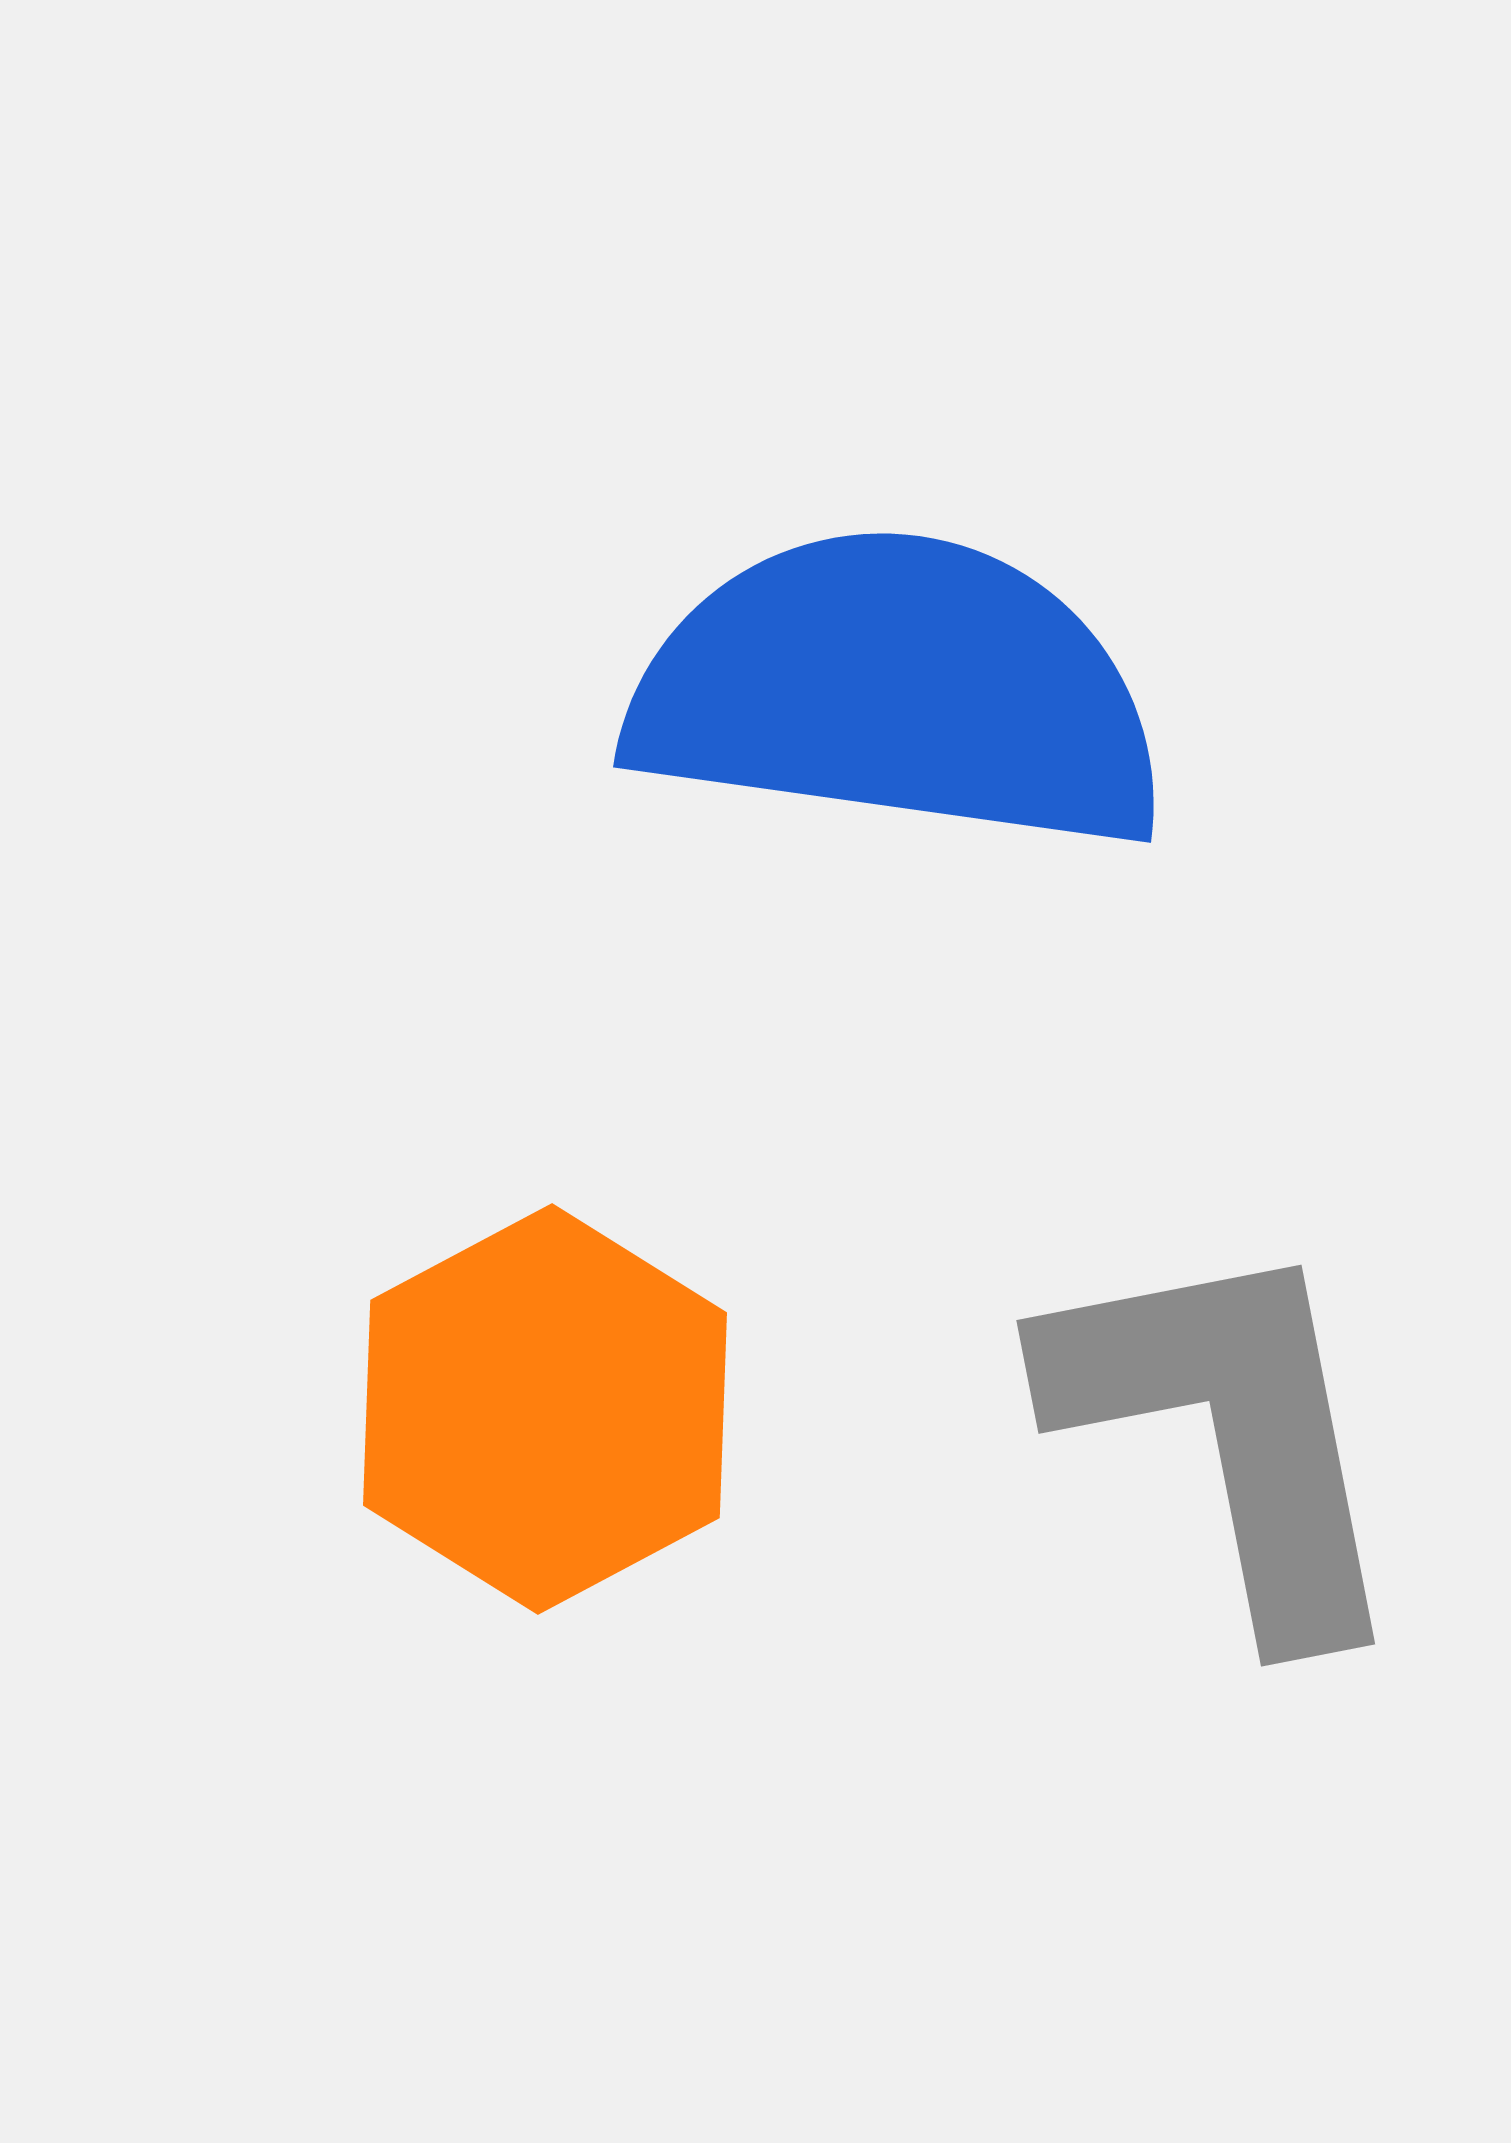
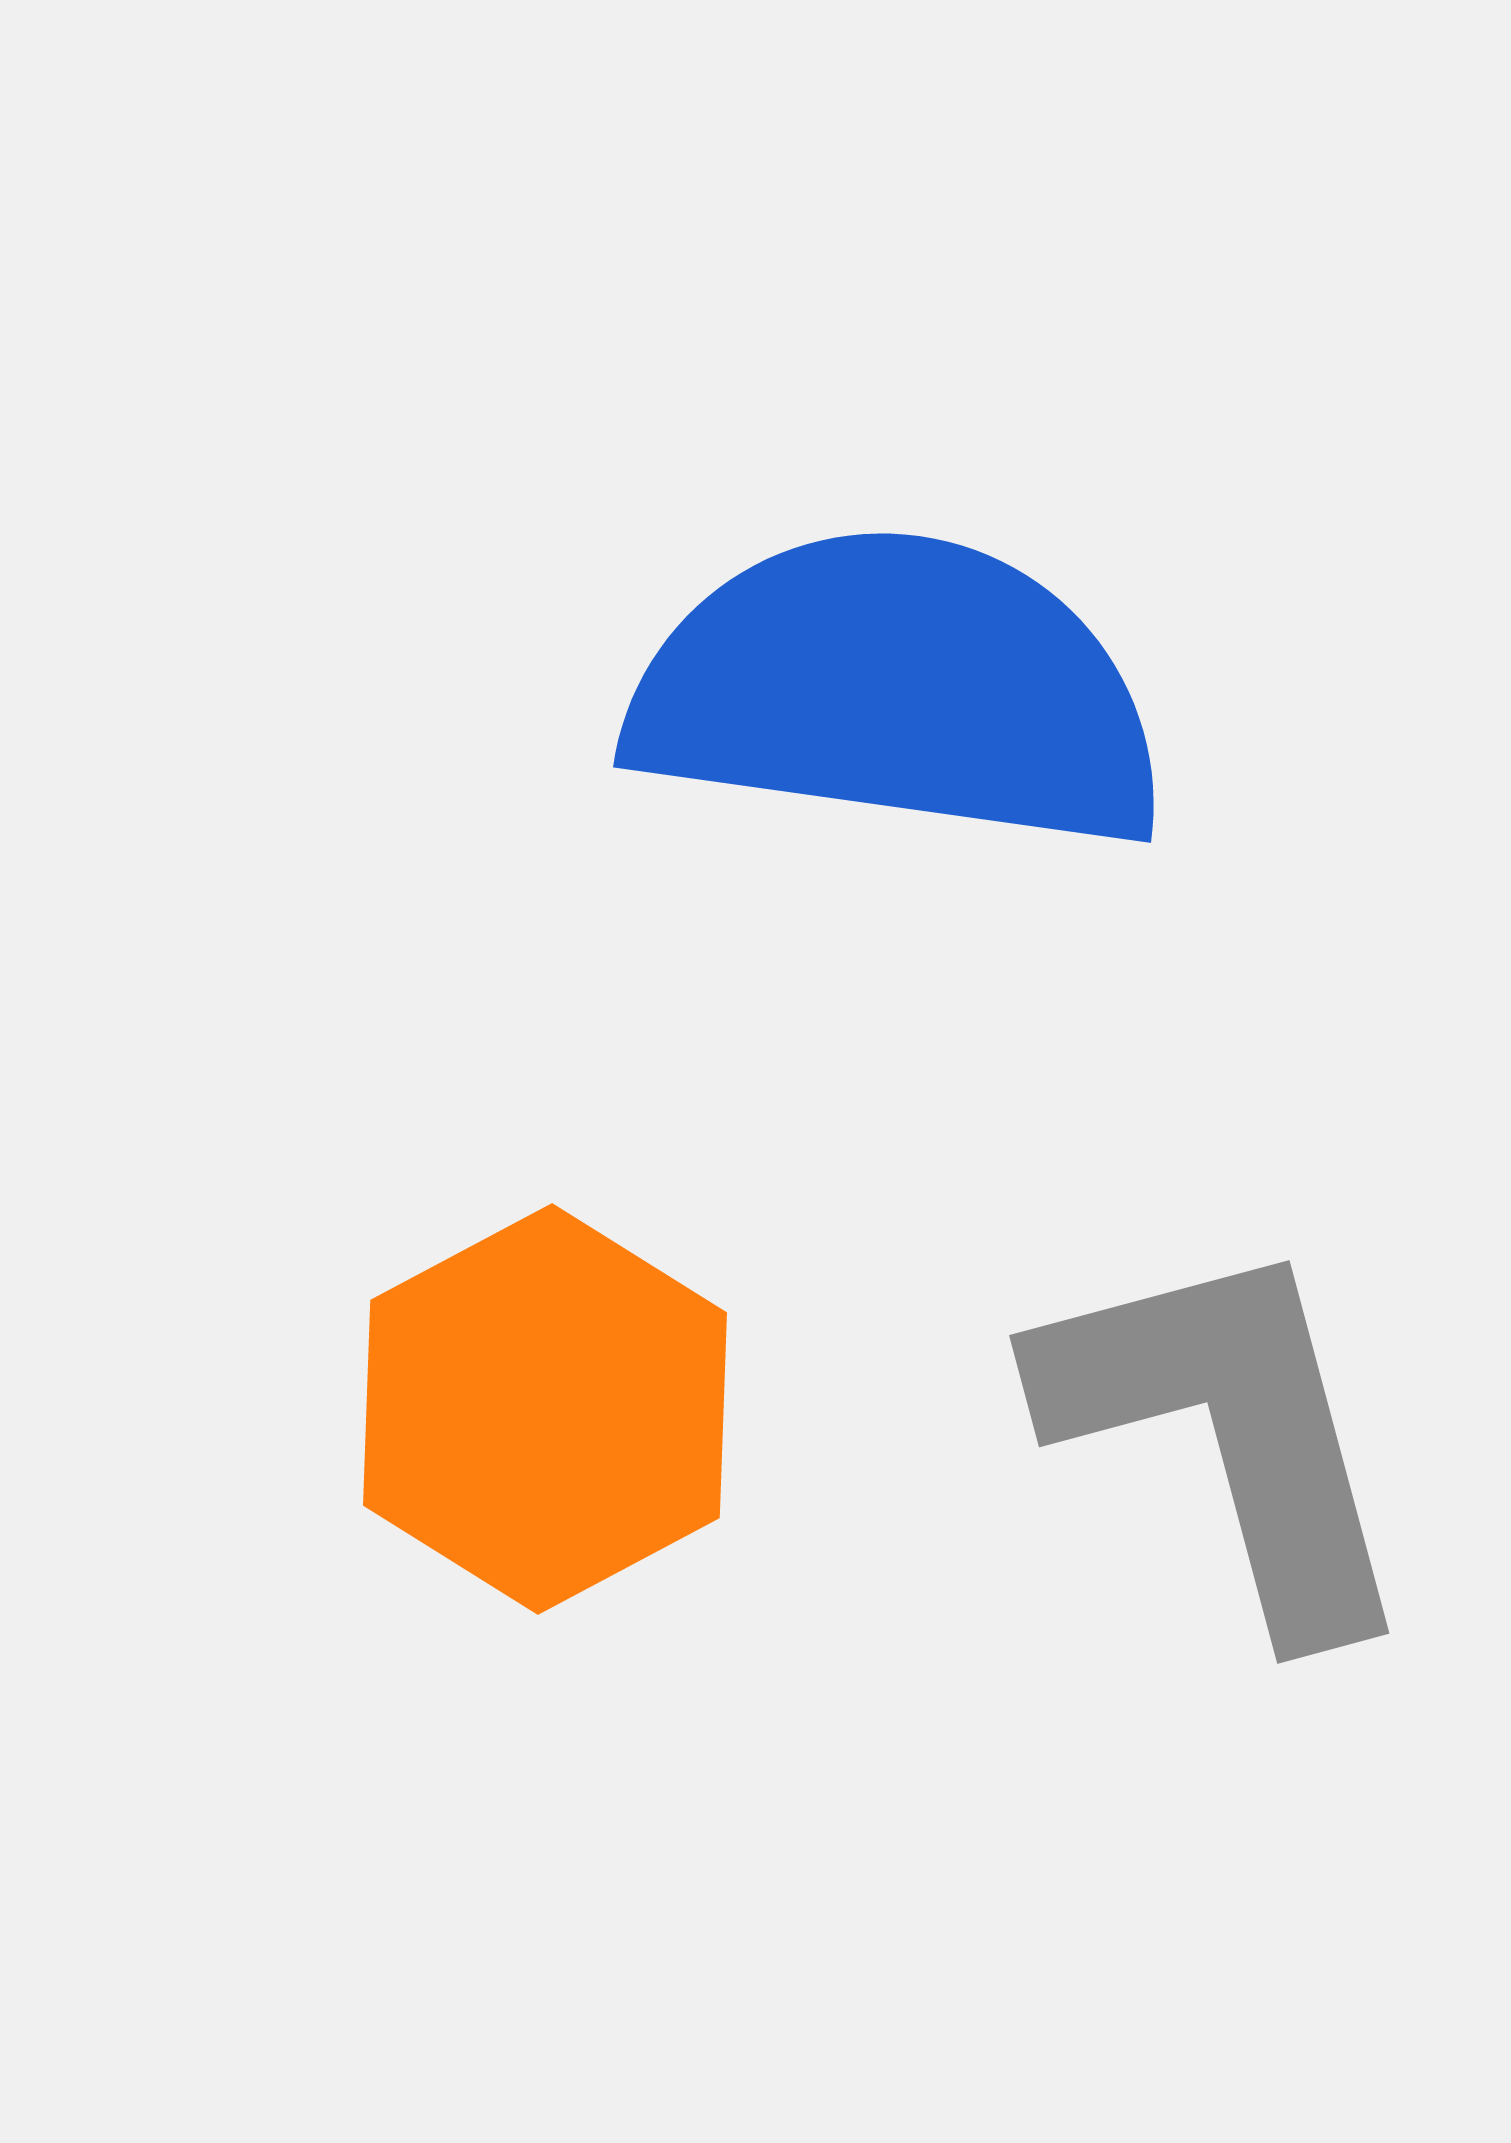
gray L-shape: rotated 4 degrees counterclockwise
